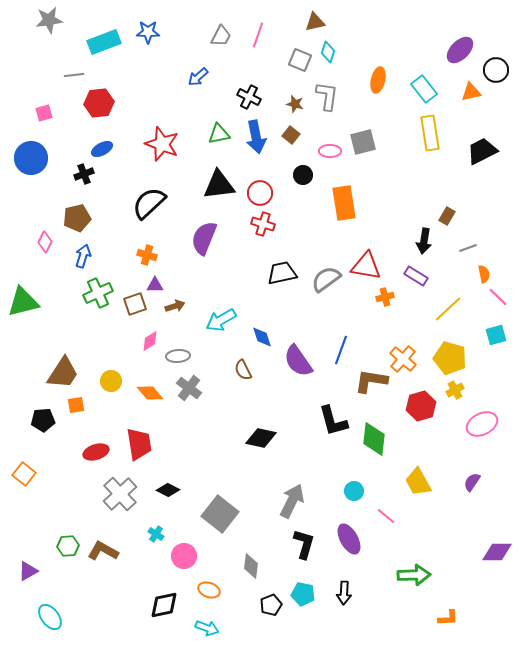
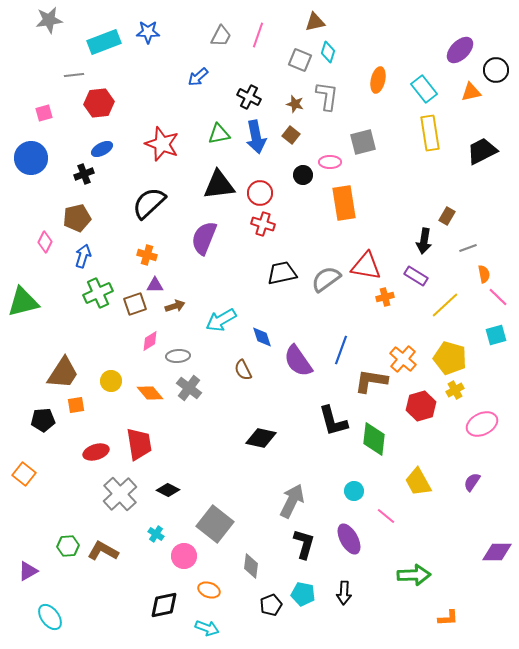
pink ellipse at (330, 151): moved 11 px down
yellow line at (448, 309): moved 3 px left, 4 px up
gray square at (220, 514): moved 5 px left, 10 px down
